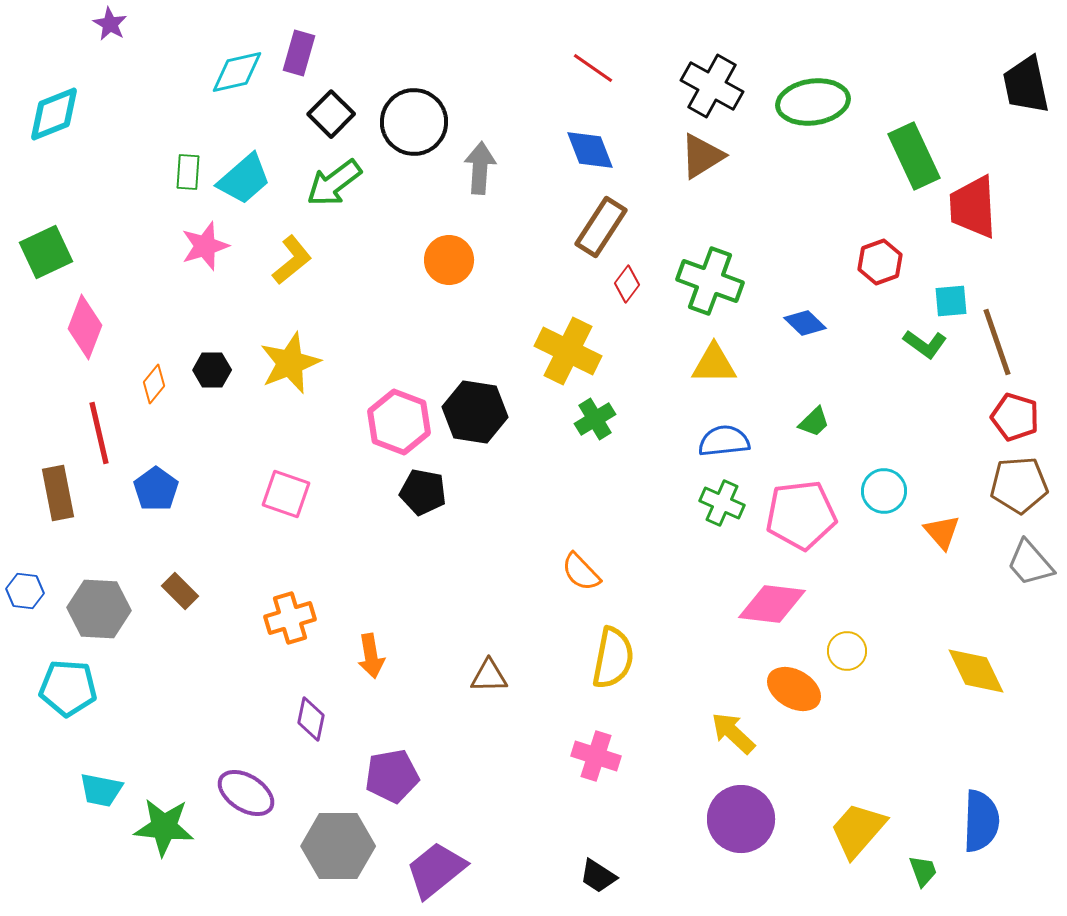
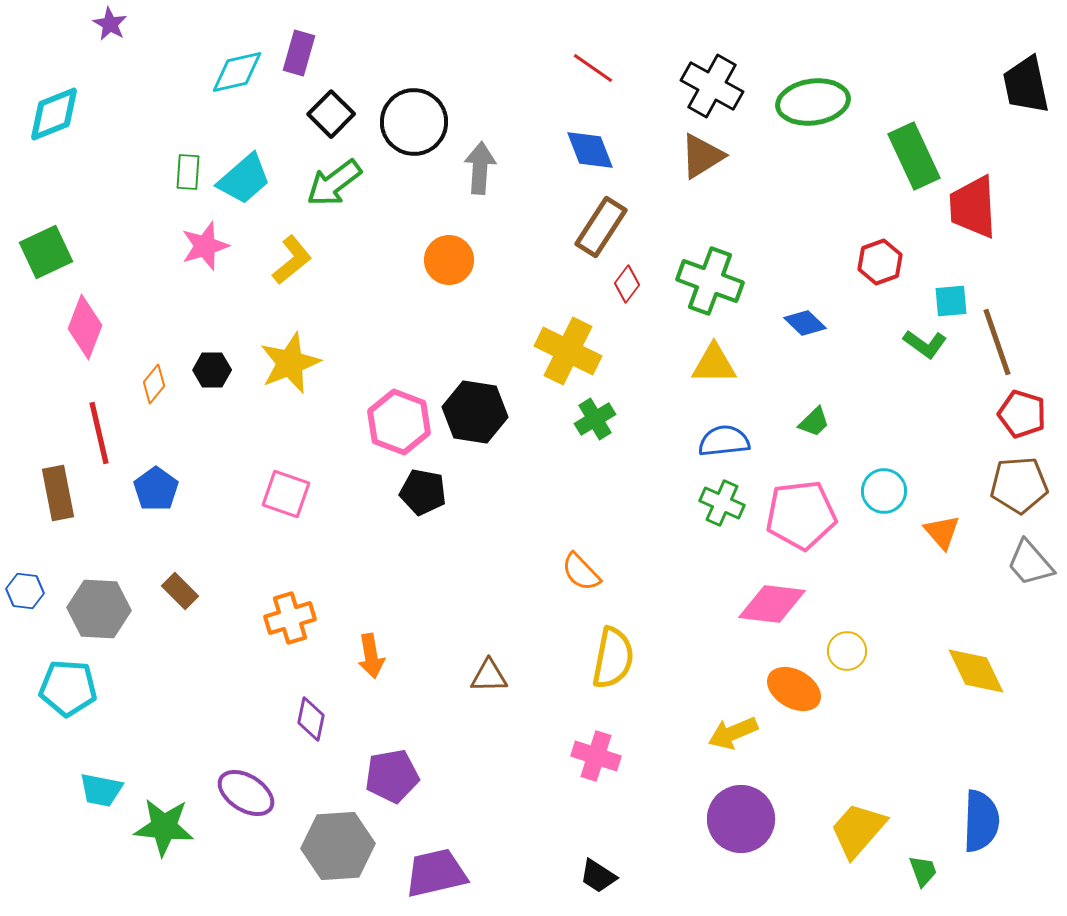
red pentagon at (1015, 417): moved 7 px right, 3 px up
yellow arrow at (733, 733): rotated 66 degrees counterclockwise
gray hexagon at (338, 846): rotated 4 degrees counterclockwise
purple trapezoid at (436, 870): moved 3 px down; rotated 26 degrees clockwise
